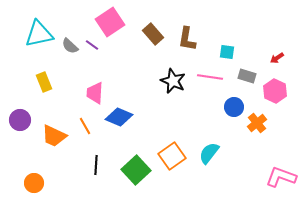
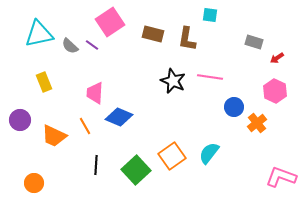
brown rectangle: rotated 35 degrees counterclockwise
cyan square: moved 17 px left, 37 px up
gray rectangle: moved 7 px right, 34 px up
